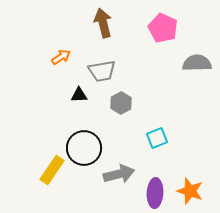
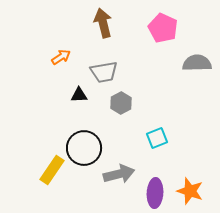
gray trapezoid: moved 2 px right, 1 px down
